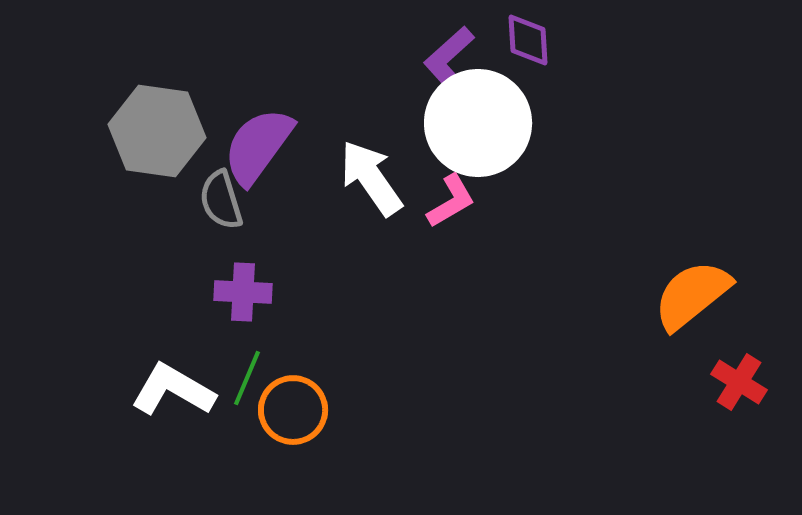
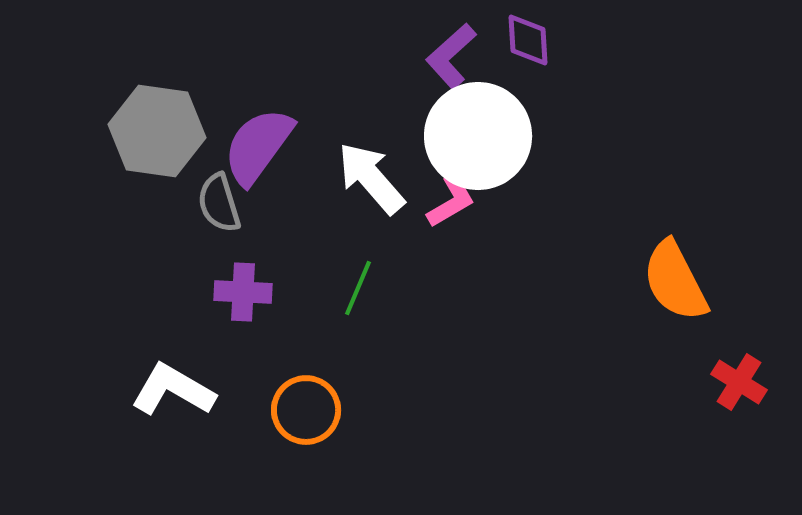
purple L-shape: moved 2 px right, 3 px up
white circle: moved 13 px down
white arrow: rotated 6 degrees counterclockwise
gray semicircle: moved 2 px left, 3 px down
orange semicircle: moved 17 px left, 14 px up; rotated 78 degrees counterclockwise
green line: moved 111 px right, 90 px up
orange circle: moved 13 px right
